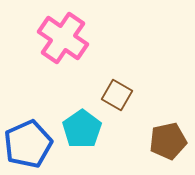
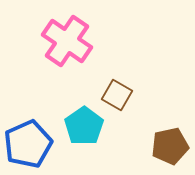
pink cross: moved 4 px right, 3 px down
cyan pentagon: moved 2 px right, 3 px up
brown pentagon: moved 2 px right, 5 px down
